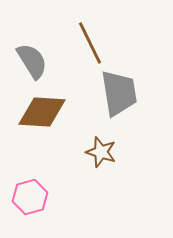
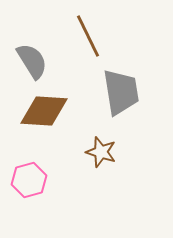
brown line: moved 2 px left, 7 px up
gray trapezoid: moved 2 px right, 1 px up
brown diamond: moved 2 px right, 1 px up
pink hexagon: moved 1 px left, 17 px up
